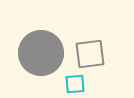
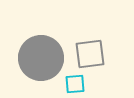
gray circle: moved 5 px down
